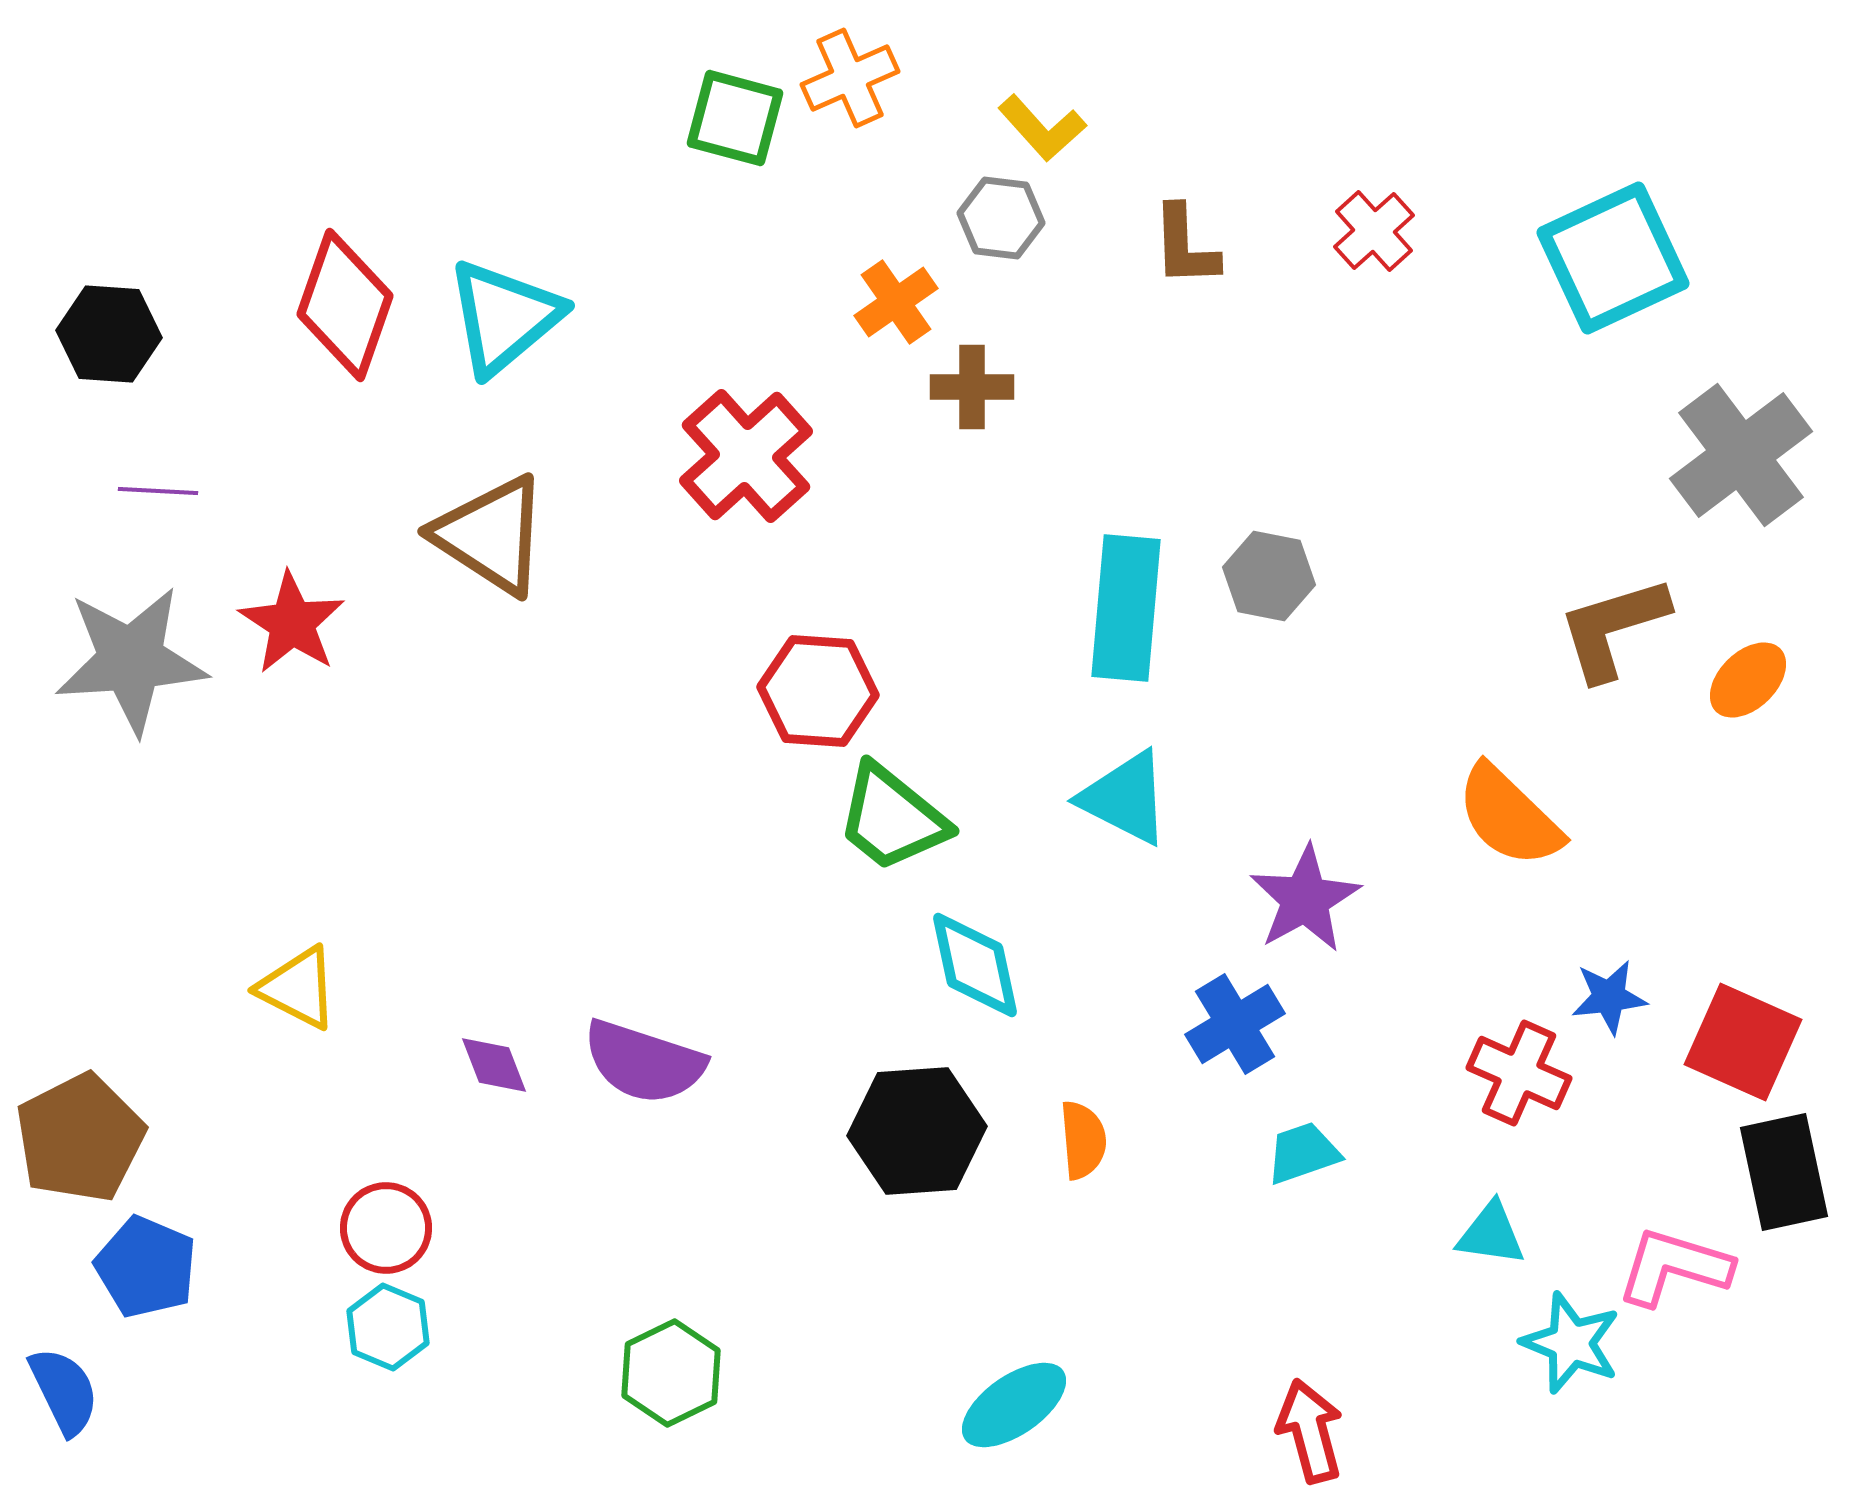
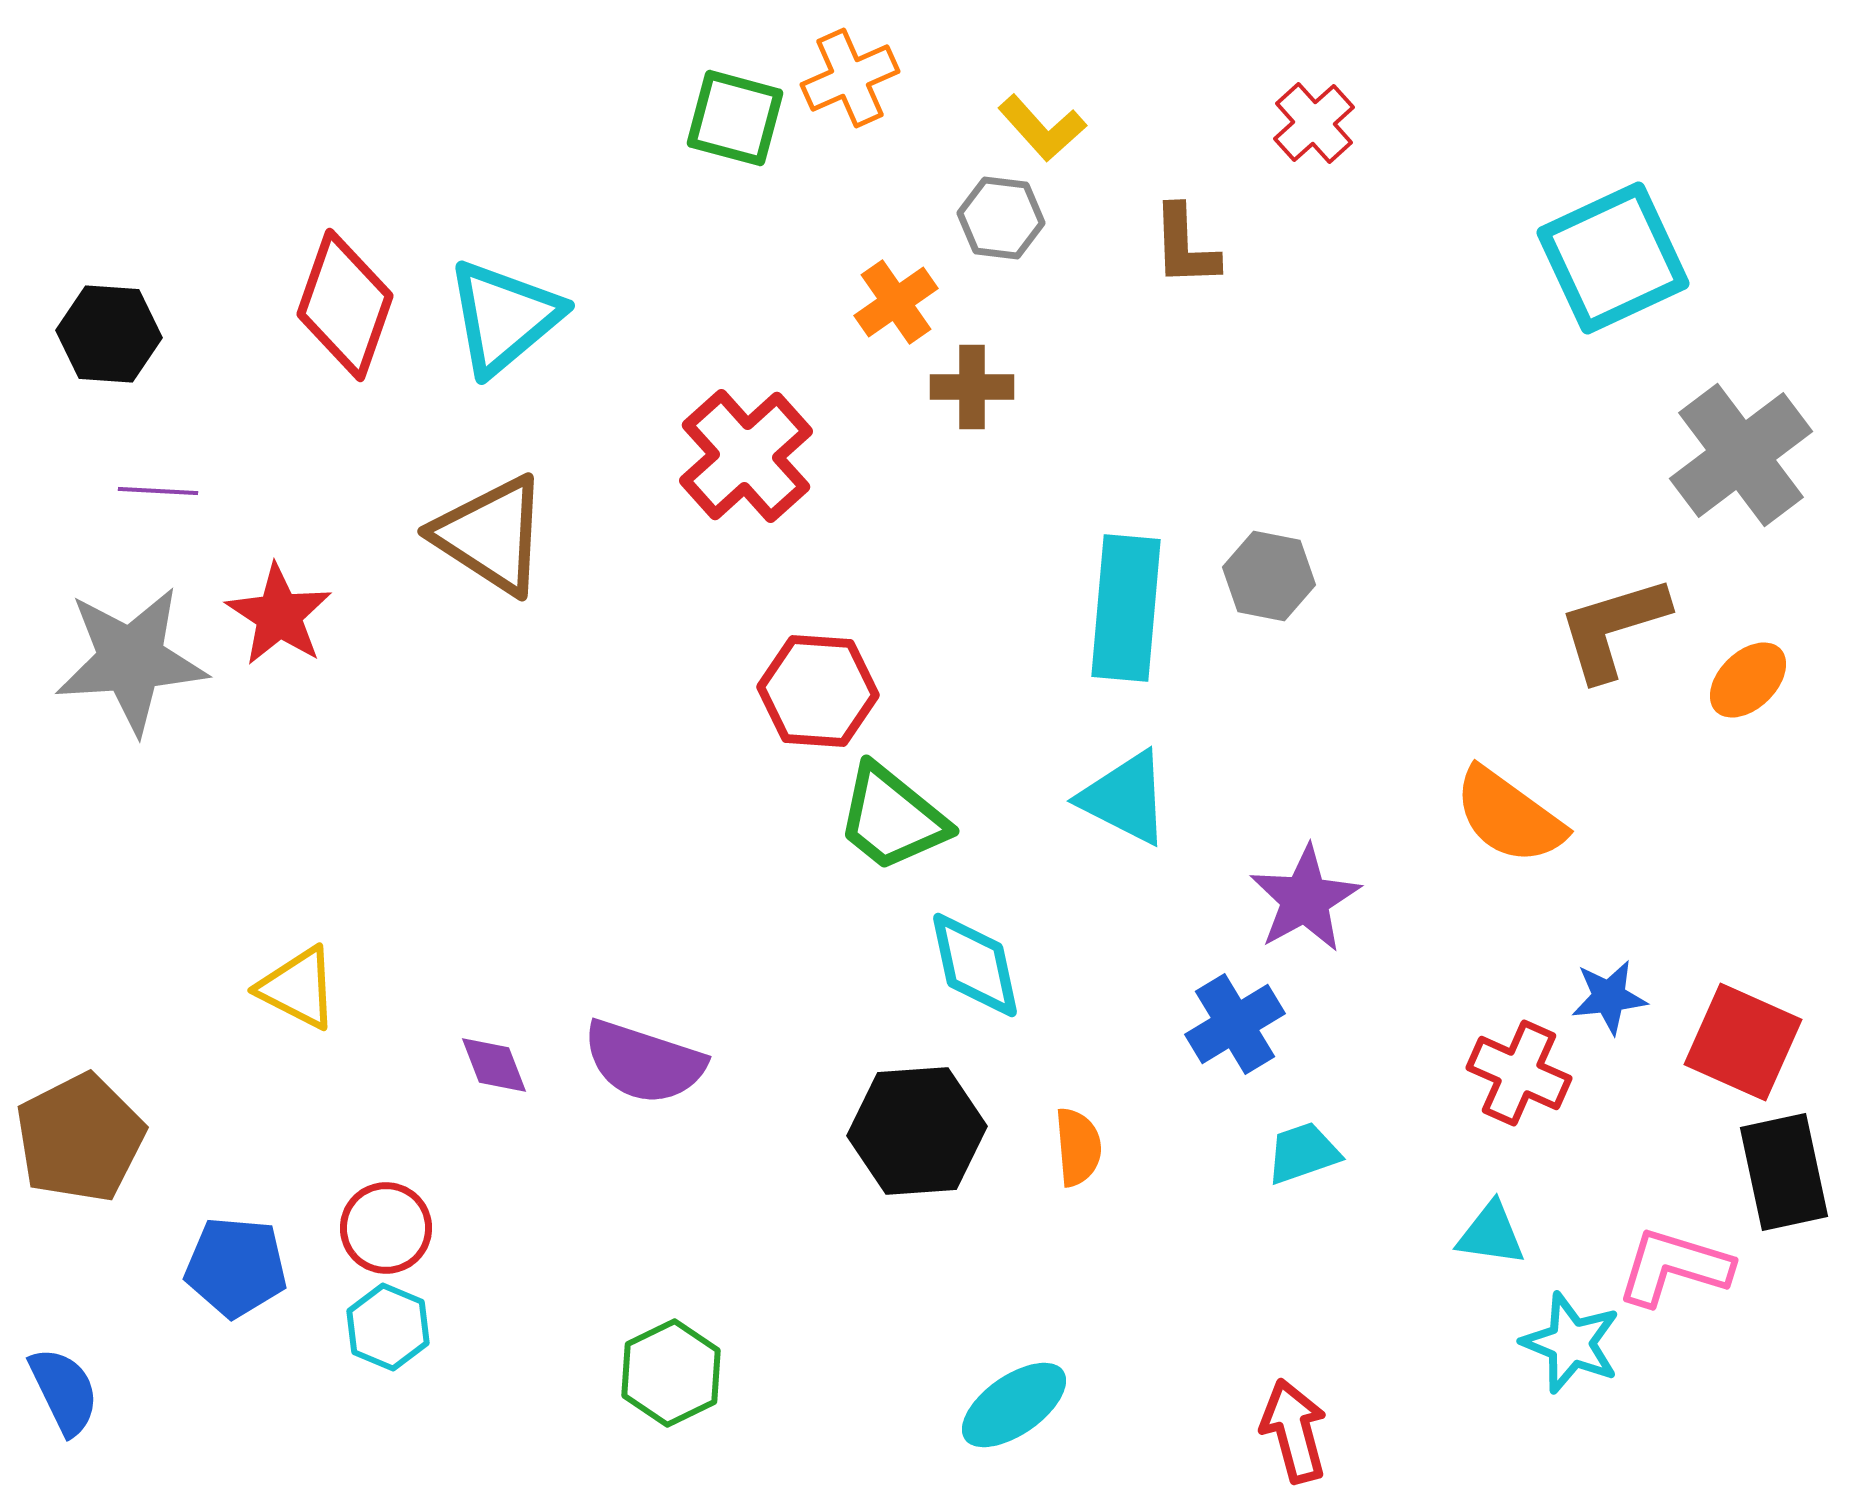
red cross at (1374, 231): moved 60 px left, 108 px up
red star at (292, 623): moved 13 px left, 8 px up
orange semicircle at (1509, 816): rotated 8 degrees counterclockwise
orange semicircle at (1083, 1140): moved 5 px left, 7 px down
blue pentagon at (146, 1267): moved 90 px right; rotated 18 degrees counterclockwise
red arrow at (1310, 1431): moved 16 px left
